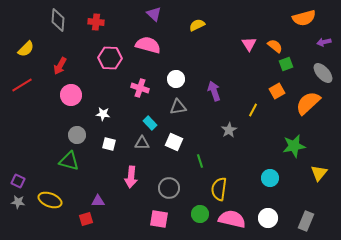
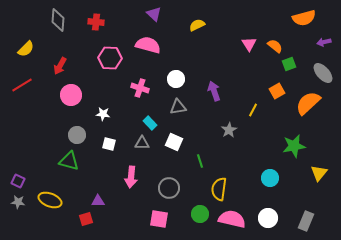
green square at (286, 64): moved 3 px right
